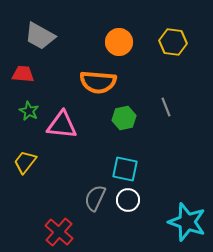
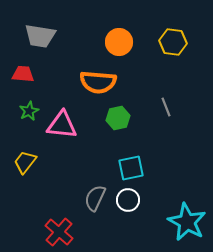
gray trapezoid: rotated 20 degrees counterclockwise
green star: rotated 18 degrees clockwise
green hexagon: moved 6 px left
cyan square: moved 6 px right, 1 px up; rotated 24 degrees counterclockwise
cyan star: rotated 9 degrees clockwise
